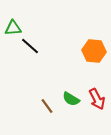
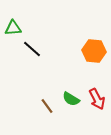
black line: moved 2 px right, 3 px down
